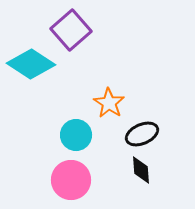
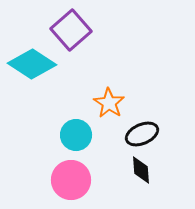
cyan diamond: moved 1 px right
